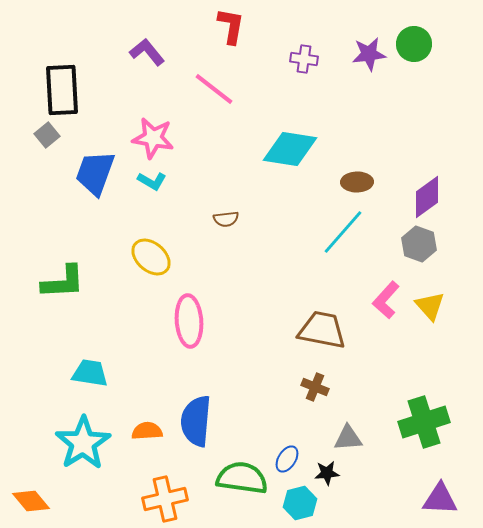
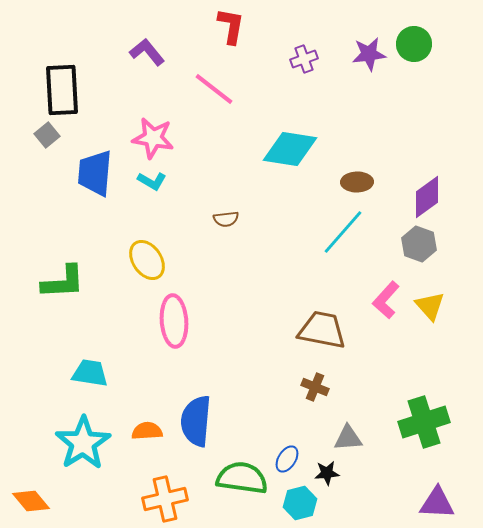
purple cross: rotated 28 degrees counterclockwise
blue trapezoid: rotated 15 degrees counterclockwise
yellow ellipse: moved 4 px left, 3 px down; rotated 15 degrees clockwise
pink ellipse: moved 15 px left
purple triangle: moved 3 px left, 4 px down
